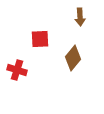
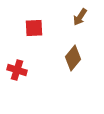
brown arrow: rotated 36 degrees clockwise
red square: moved 6 px left, 11 px up
